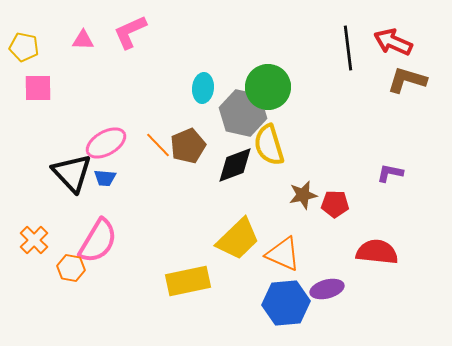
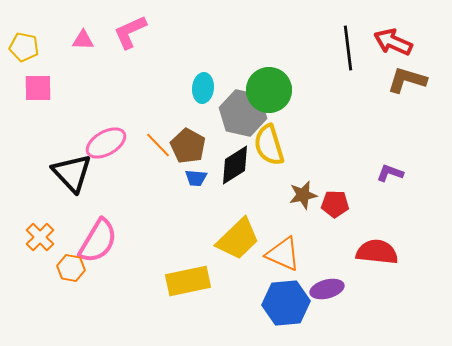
green circle: moved 1 px right, 3 px down
brown pentagon: rotated 20 degrees counterclockwise
black diamond: rotated 12 degrees counterclockwise
purple L-shape: rotated 8 degrees clockwise
blue trapezoid: moved 91 px right
orange cross: moved 6 px right, 3 px up
